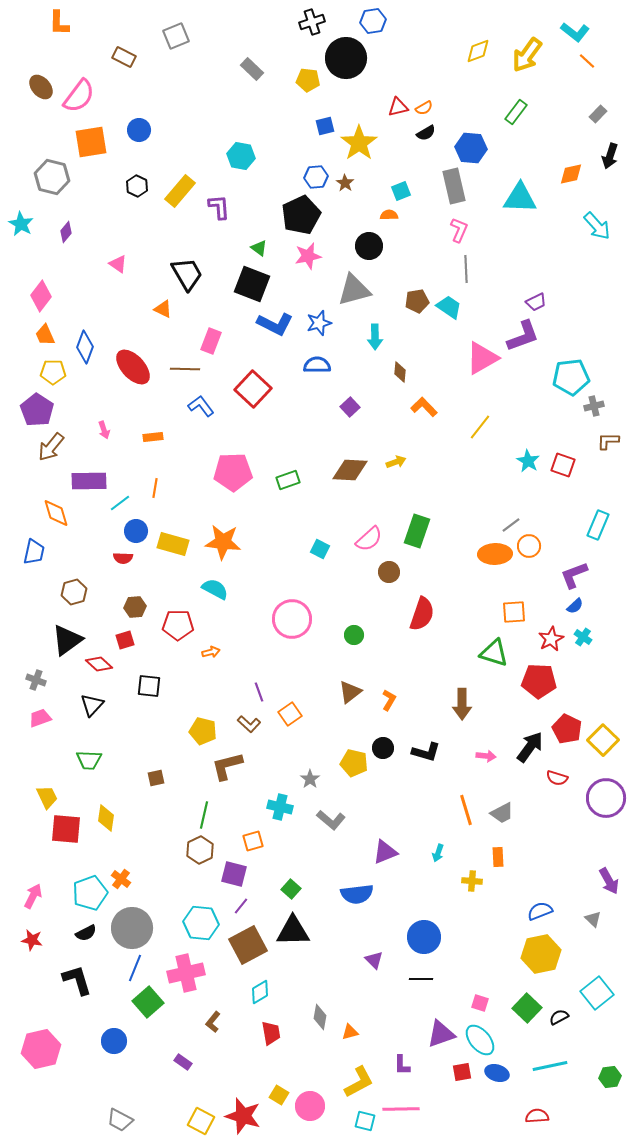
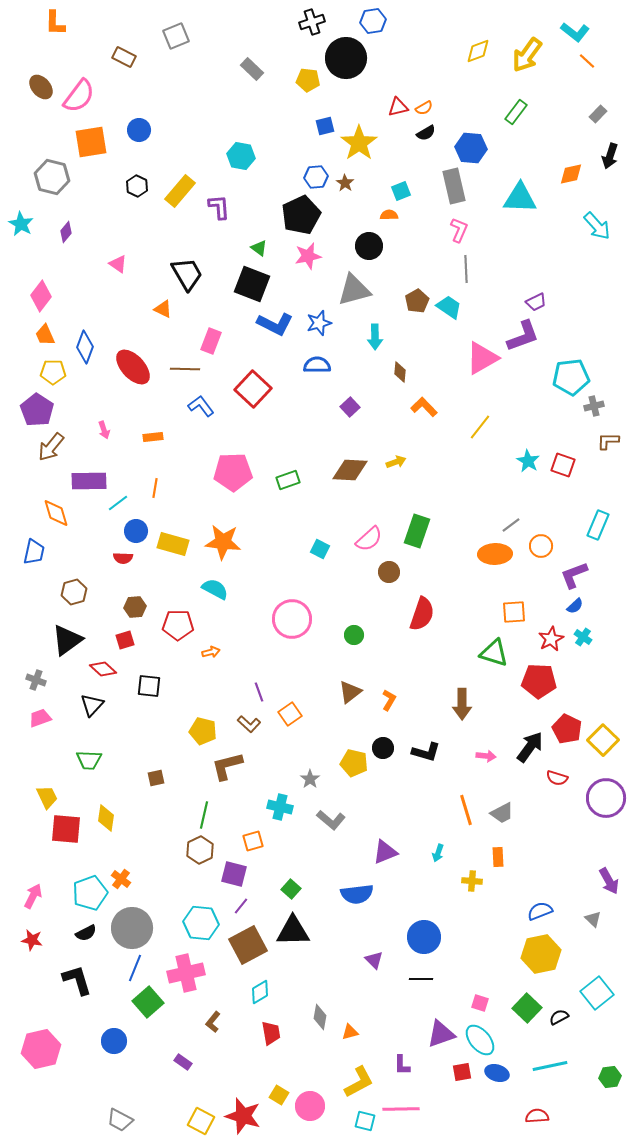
orange L-shape at (59, 23): moved 4 px left
brown pentagon at (417, 301): rotated 20 degrees counterclockwise
cyan line at (120, 503): moved 2 px left
orange circle at (529, 546): moved 12 px right
red diamond at (99, 664): moved 4 px right, 5 px down
